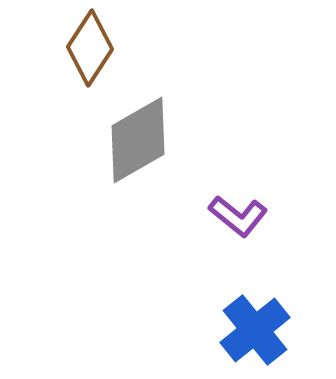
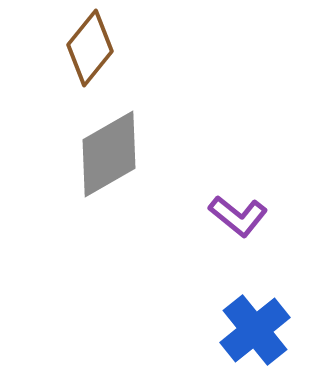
brown diamond: rotated 6 degrees clockwise
gray diamond: moved 29 px left, 14 px down
